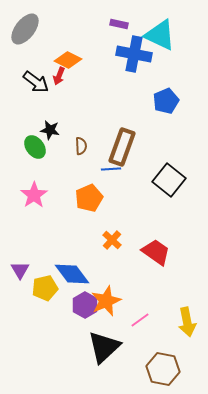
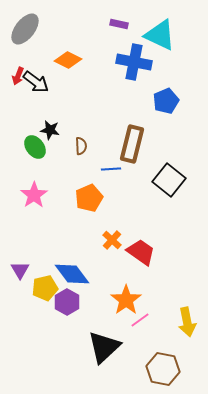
blue cross: moved 8 px down
red arrow: moved 41 px left
brown rectangle: moved 10 px right, 3 px up; rotated 6 degrees counterclockwise
red trapezoid: moved 15 px left
orange star: moved 20 px right, 1 px up; rotated 12 degrees counterclockwise
purple hexagon: moved 18 px left, 3 px up
